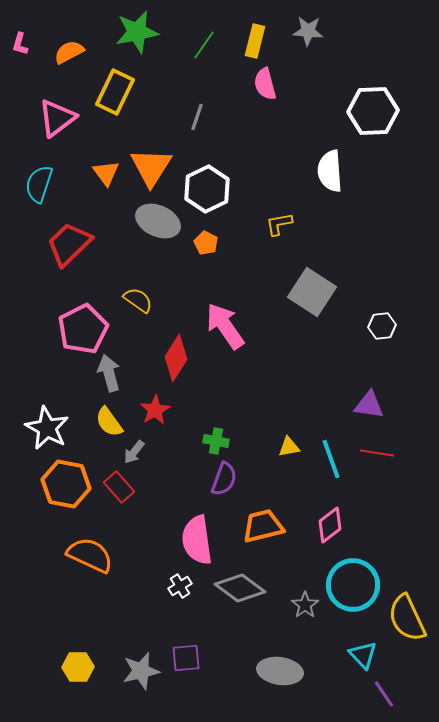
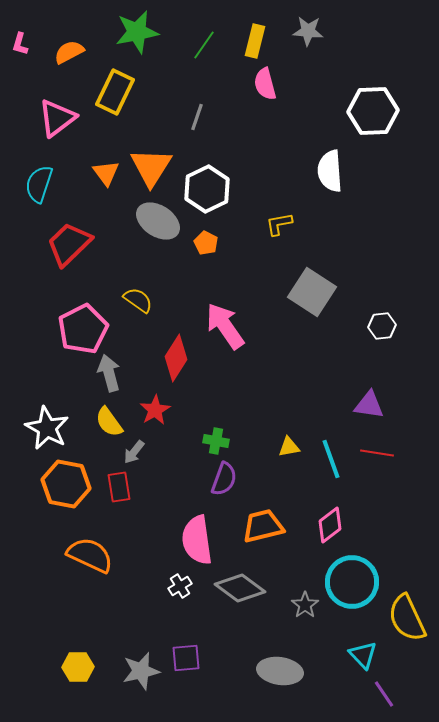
gray ellipse at (158, 221): rotated 9 degrees clockwise
red rectangle at (119, 487): rotated 32 degrees clockwise
cyan circle at (353, 585): moved 1 px left, 3 px up
